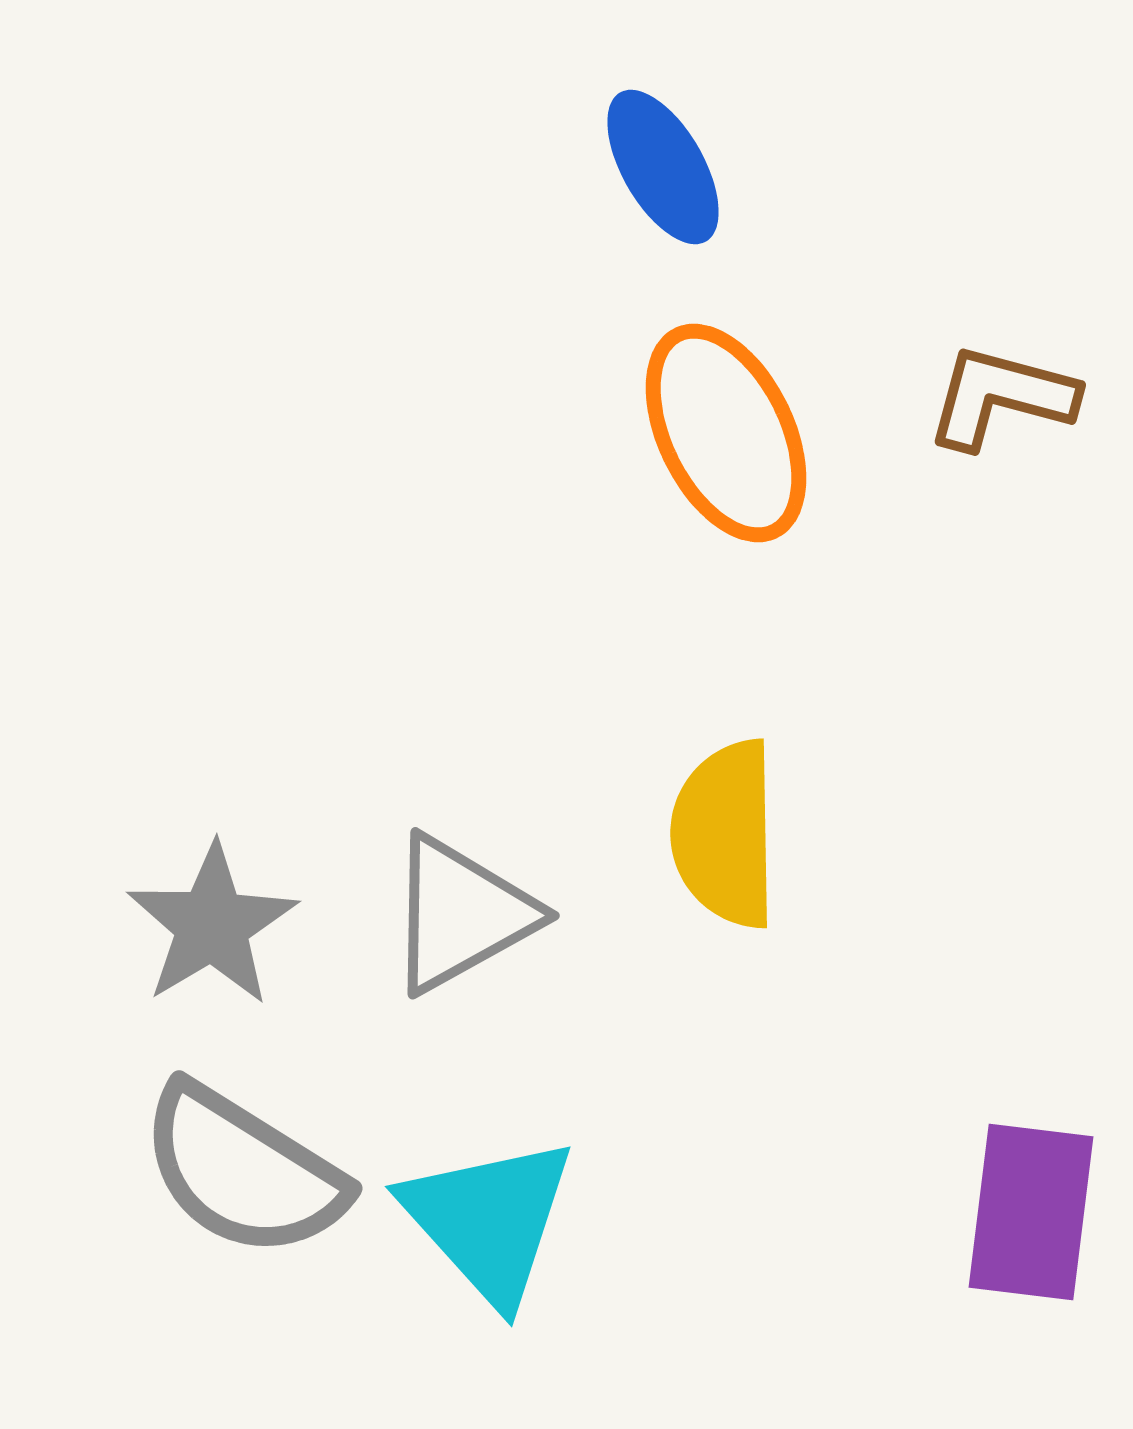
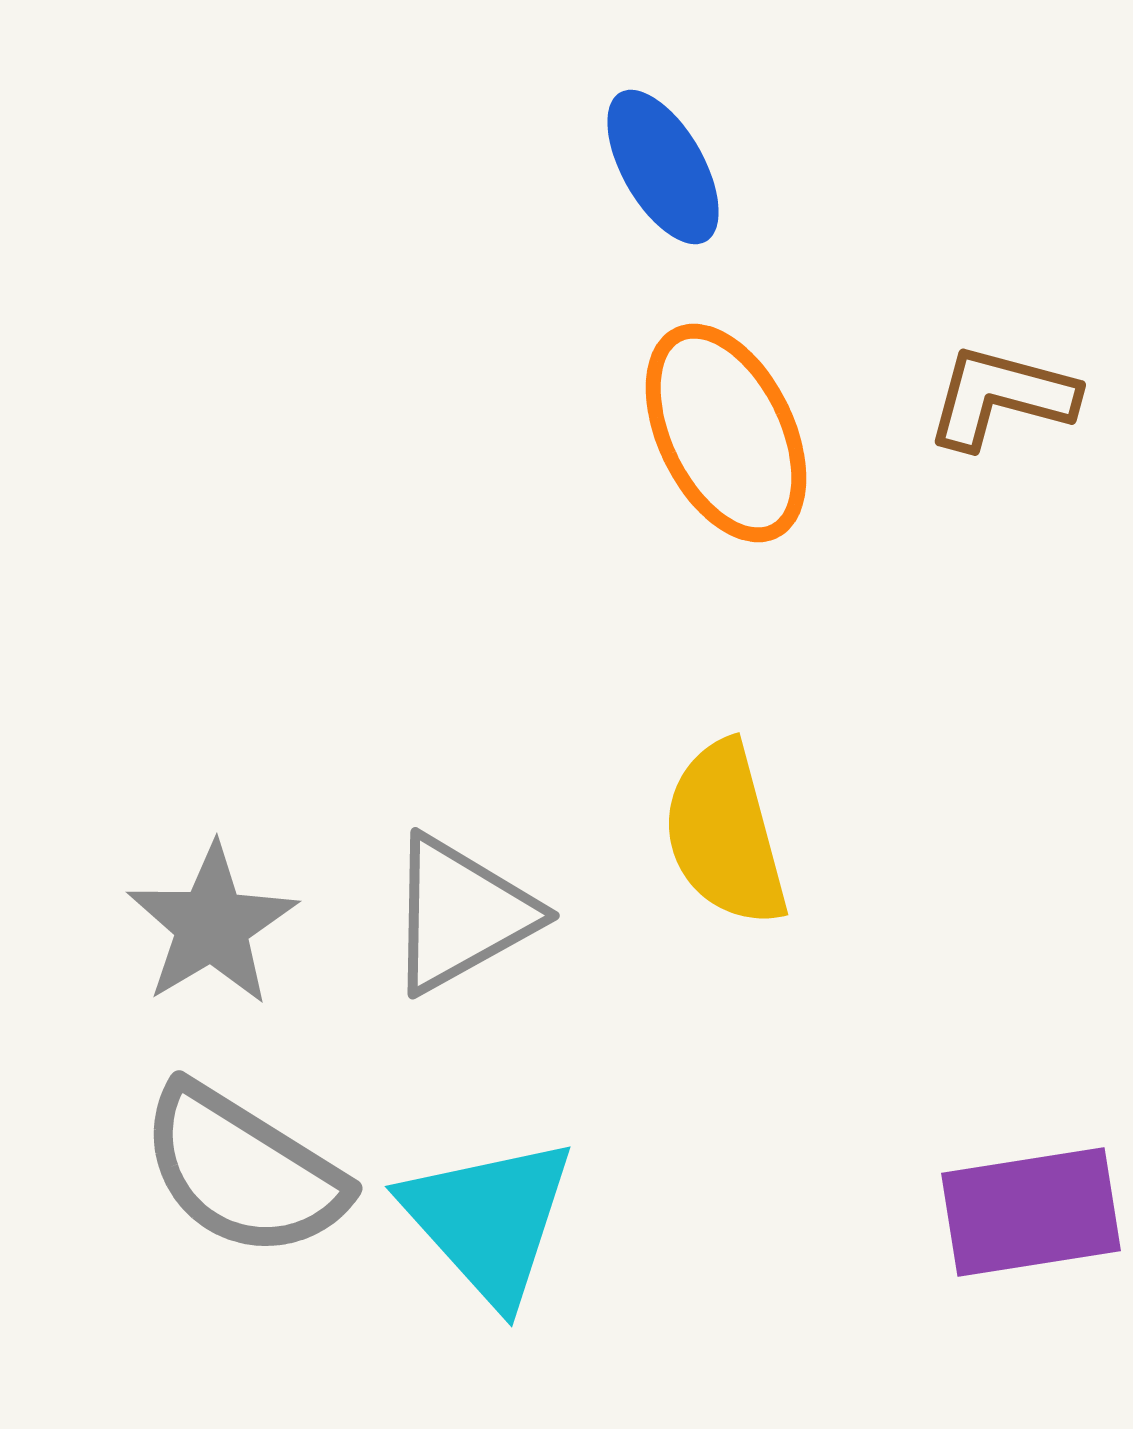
yellow semicircle: rotated 14 degrees counterclockwise
purple rectangle: rotated 74 degrees clockwise
